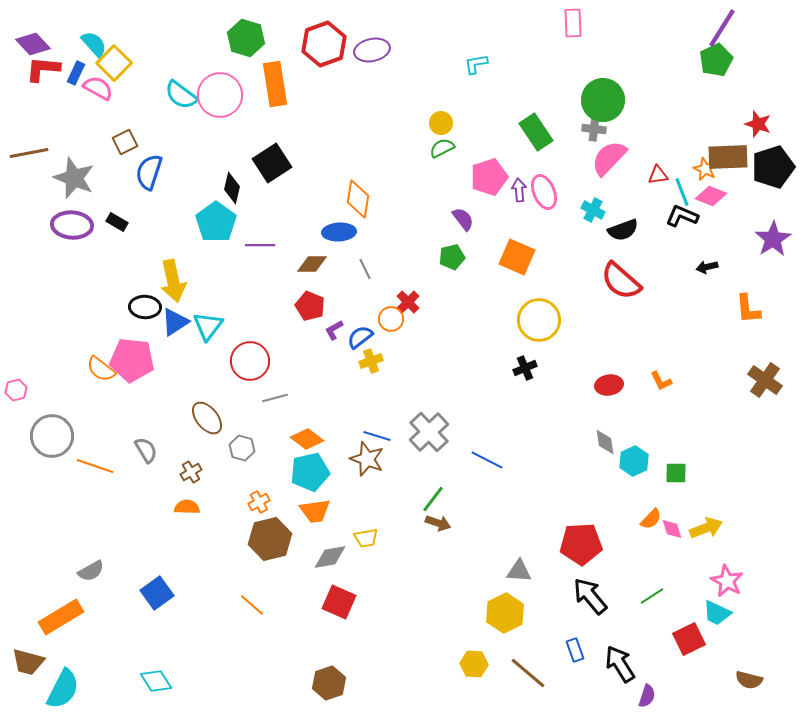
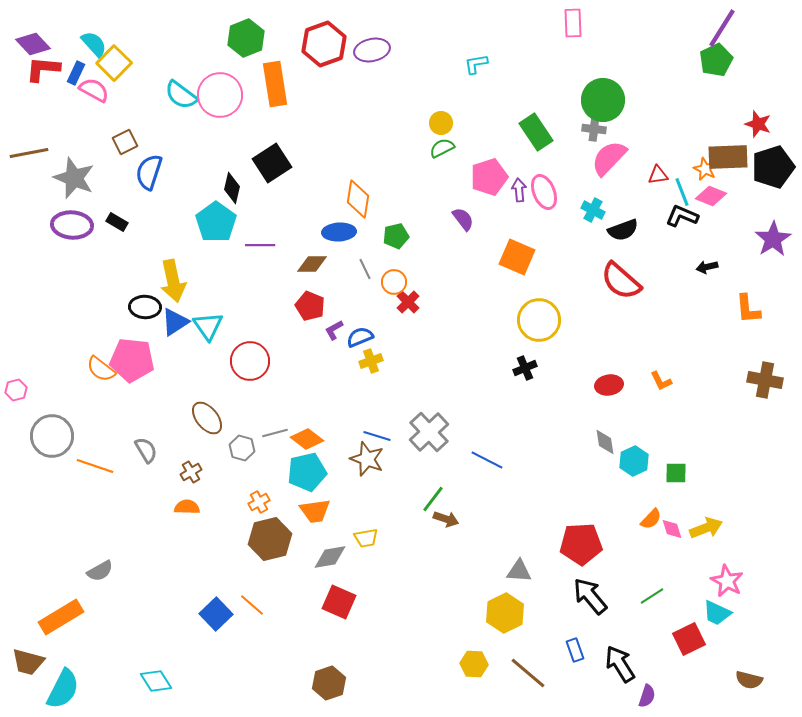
green hexagon at (246, 38): rotated 21 degrees clockwise
pink semicircle at (98, 88): moved 4 px left, 2 px down
green pentagon at (452, 257): moved 56 px left, 21 px up
orange circle at (391, 319): moved 3 px right, 37 px up
cyan triangle at (208, 326): rotated 12 degrees counterclockwise
blue semicircle at (360, 337): rotated 16 degrees clockwise
brown cross at (765, 380): rotated 24 degrees counterclockwise
gray line at (275, 398): moved 35 px down
cyan pentagon at (310, 472): moved 3 px left
brown arrow at (438, 523): moved 8 px right, 4 px up
gray semicircle at (91, 571): moved 9 px right
blue square at (157, 593): moved 59 px right, 21 px down; rotated 8 degrees counterclockwise
